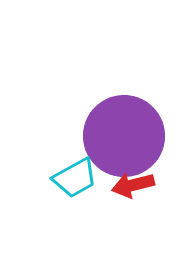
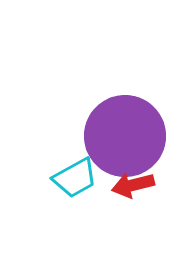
purple circle: moved 1 px right
